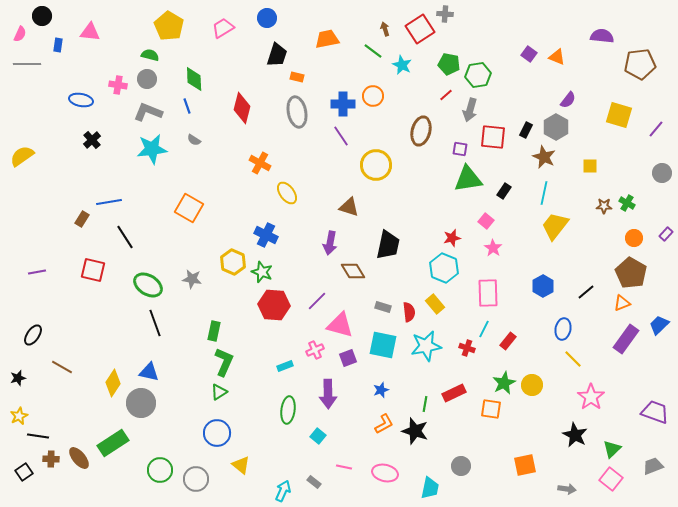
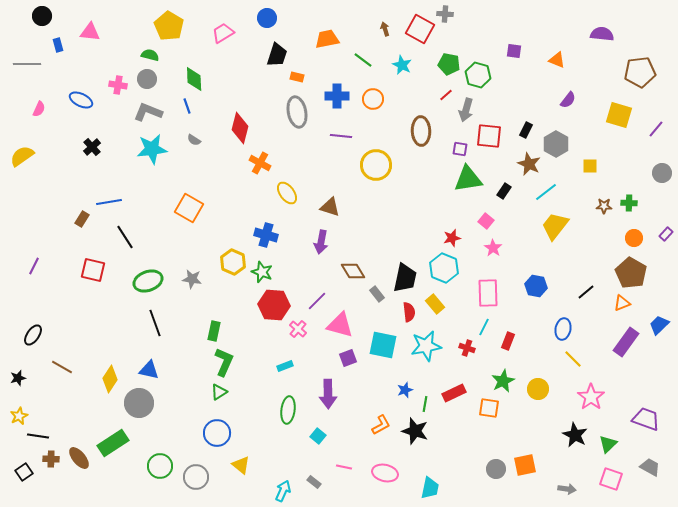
pink trapezoid at (223, 28): moved 5 px down
red square at (420, 29): rotated 28 degrees counterclockwise
pink semicircle at (20, 34): moved 19 px right, 75 px down
purple semicircle at (602, 36): moved 2 px up
blue rectangle at (58, 45): rotated 24 degrees counterclockwise
green line at (373, 51): moved 10 px left, 9 px down
purple square at (529, 54): moved 15 px left, 3 px up; rotated 28 degrees counterclockwise
orange triangle at (557, 57): moved 3 px down
brown pentagon at (640, 64): moved 8 px down
green hexagon at (478, 75): rotated 25 degrees clockwise
orange circle at (373, 96): moved 3 px down
blue ellipse at (81, 100): rotated 15 degrees clockwise
blue cross at (343, 104): moved 6 px left, 8 px up
red diamond at (242, 108): moved 2 px left, 20 px down
gray arrow at (470, 110): moved 4 px left
gray hexagon at (556, 127): moved 17 px down
brown ellipse at (421, 131): rotated 16 degrees counterclockwise
purple line at (341, 136): rotated 50 degrees counterclockwise
red square at (493, 137): moved 4 px left, 1 px up
black cross at (92, 140): moved 7 px down
brown star at (544, 157): moved 15 px left, 7 px down
cyan line at (544, 193): moved 2 px right, 1 px up; rotated 40 degrees clockwise
green cross at (627, 203): moved 2 px right; rotated 28 degrees counterclockwise
brown triangle at (349, 207): moved 19 px left
blue cross at (266, 235): rotated 10 degrees counterclockwise
purple arrow at (330, 243): moved 9 px left, 1 px up
black trapezoid at (388, 245): moved 17 px right, 33 px down
purple line at (37, 272): moved 3 px left, 6 px up; rotated 54 degrees counterclockwise
green ellipse at (148, 285): moved 4 px up; rotated 52 degrees counterclockwise
blue hexagon at (543, 286): moved 7 px left; rotated 20 degrees counterclockwise
gray rectangle at (383, 307): moved 6 px left, 13 px up; rotated 35 degrees clockwise
cyan line at (484, 329): moved 2 px up
purple rectangle at (626, 339): moved 3 px down
red rectangle at (508, 341): rotated 18 degrees counterclockwise
pink cross at (315, 350): moved 17 px left, 21 px up; rotated 24 degrees counterclockwise
blue triangle at (149, 372): moved 2 px up
yellow diamond at (113, 383): moved 3 px left, 4 px up
green star at (504, 383): moved 1 px left, 2 px up
yellow circle at (532, 385): moved 6 px right, 4 px down
blue star at (381, 390): moved 24 px right
gray circle at (141, 403): moved 2 px left
orange square at (491, 409): moved 2 px left, 1 px up
purple trapezoid at (655, 412): moved 9 px left, 7 px down
orange L-shape at (384, 424): moved 3 px left, 1 px down
green triangle at (612, 449): moved 4 px left, 5 px up
gray circle at (461, 466): moved 35 px right, 3 px down
gray trapezoid at (653, 466): moved 3 px left, 1 px down; rotated 50 degrees clockwise
green circle at (160, 470): moved 4 px up
gray circle at (196, 479): moved 2 px up
pink square at (611, 479): rotated 20 degrees counterclockwise
